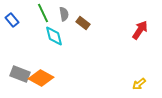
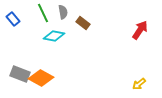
gray semicircle: moved 1 px left, 2 px up
blue rectangle: moved 1 px right, 1 px up
cyan diamond: rotated 65 degrees counterclockwise
